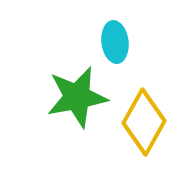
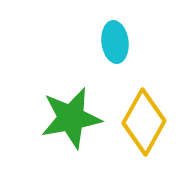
green star: moved 6 px left, 21 px down
